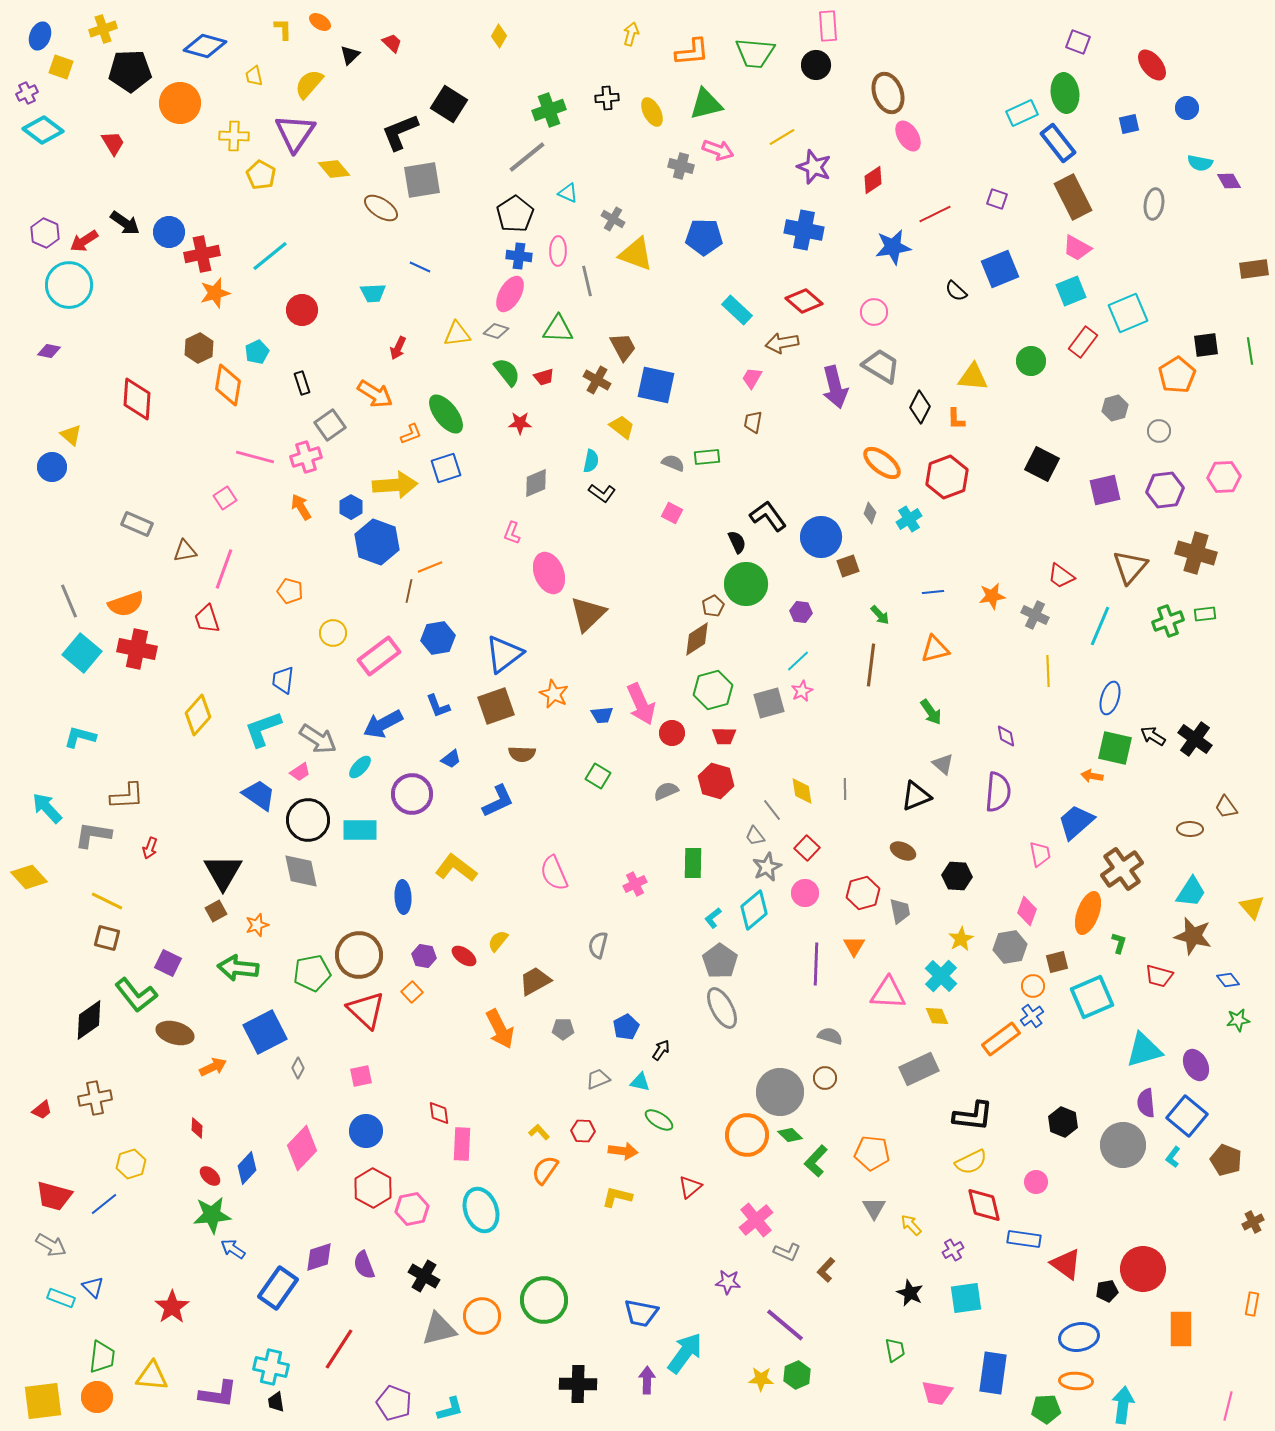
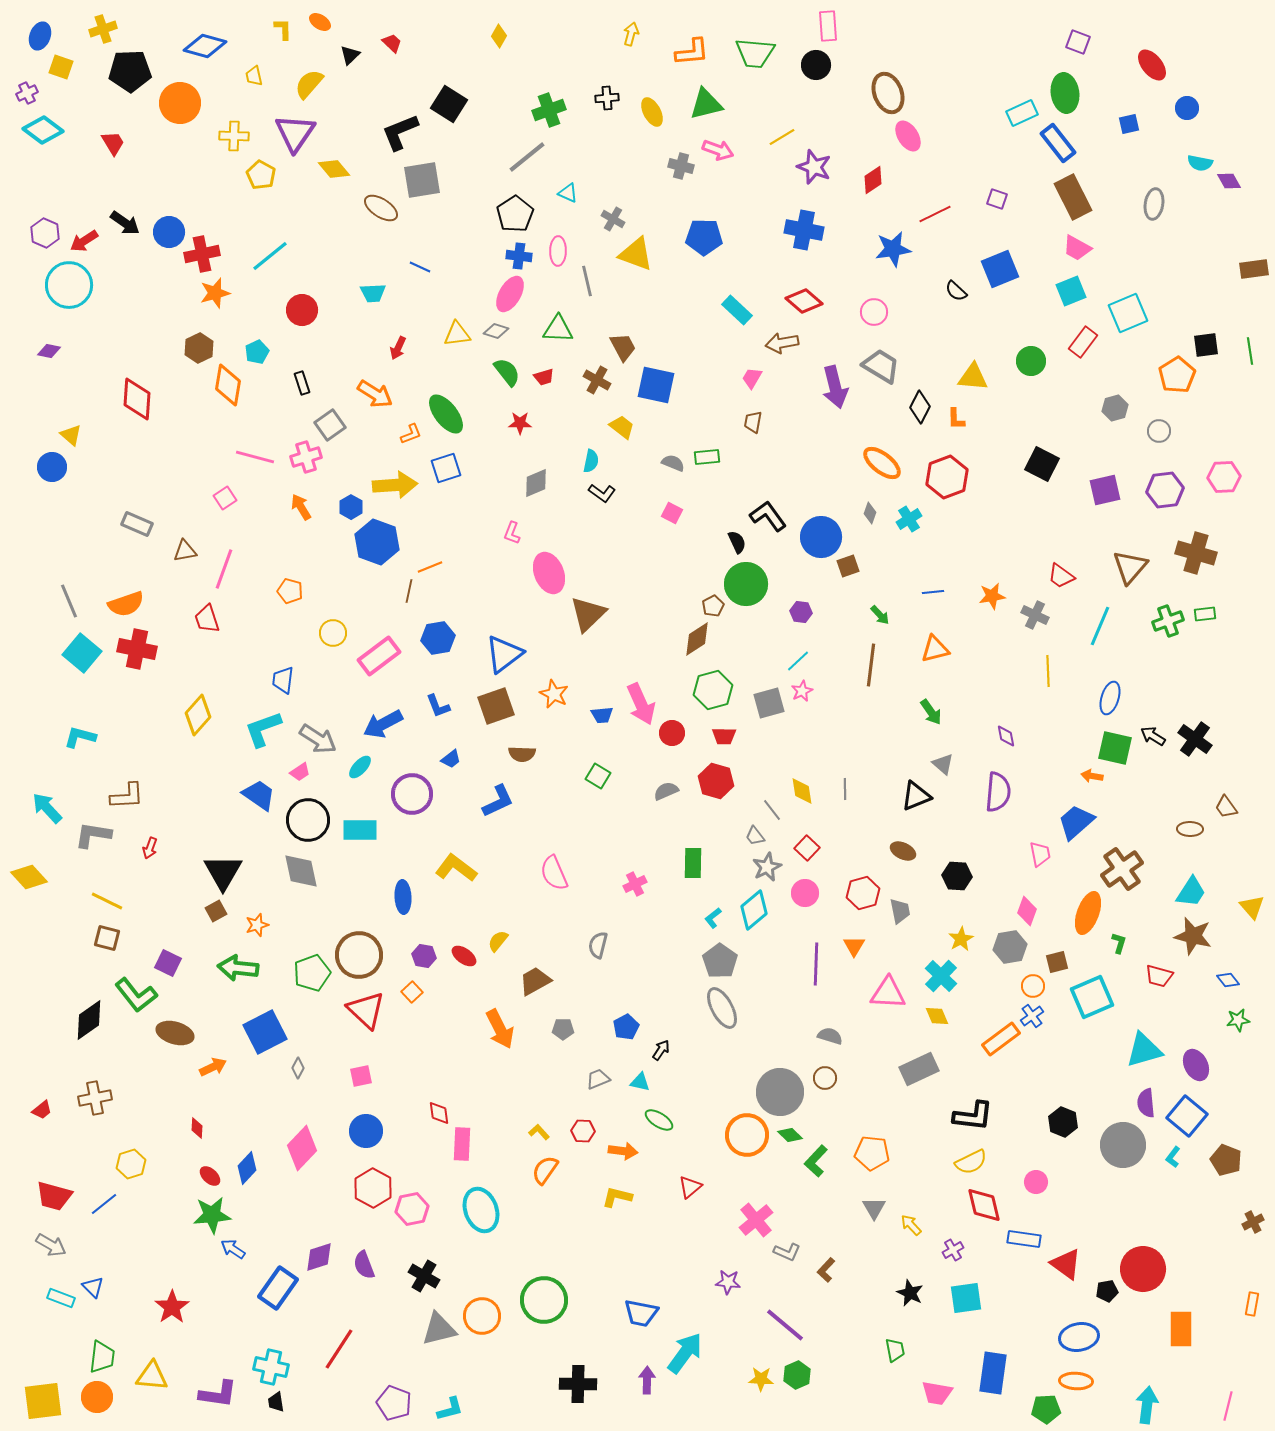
blue star at (893, 247): moved 2 px down
green pentagon at (312, 973): rotated 9 degrees counterclockwise
cyan arrow at (1123, 1405): moved 24 px right
